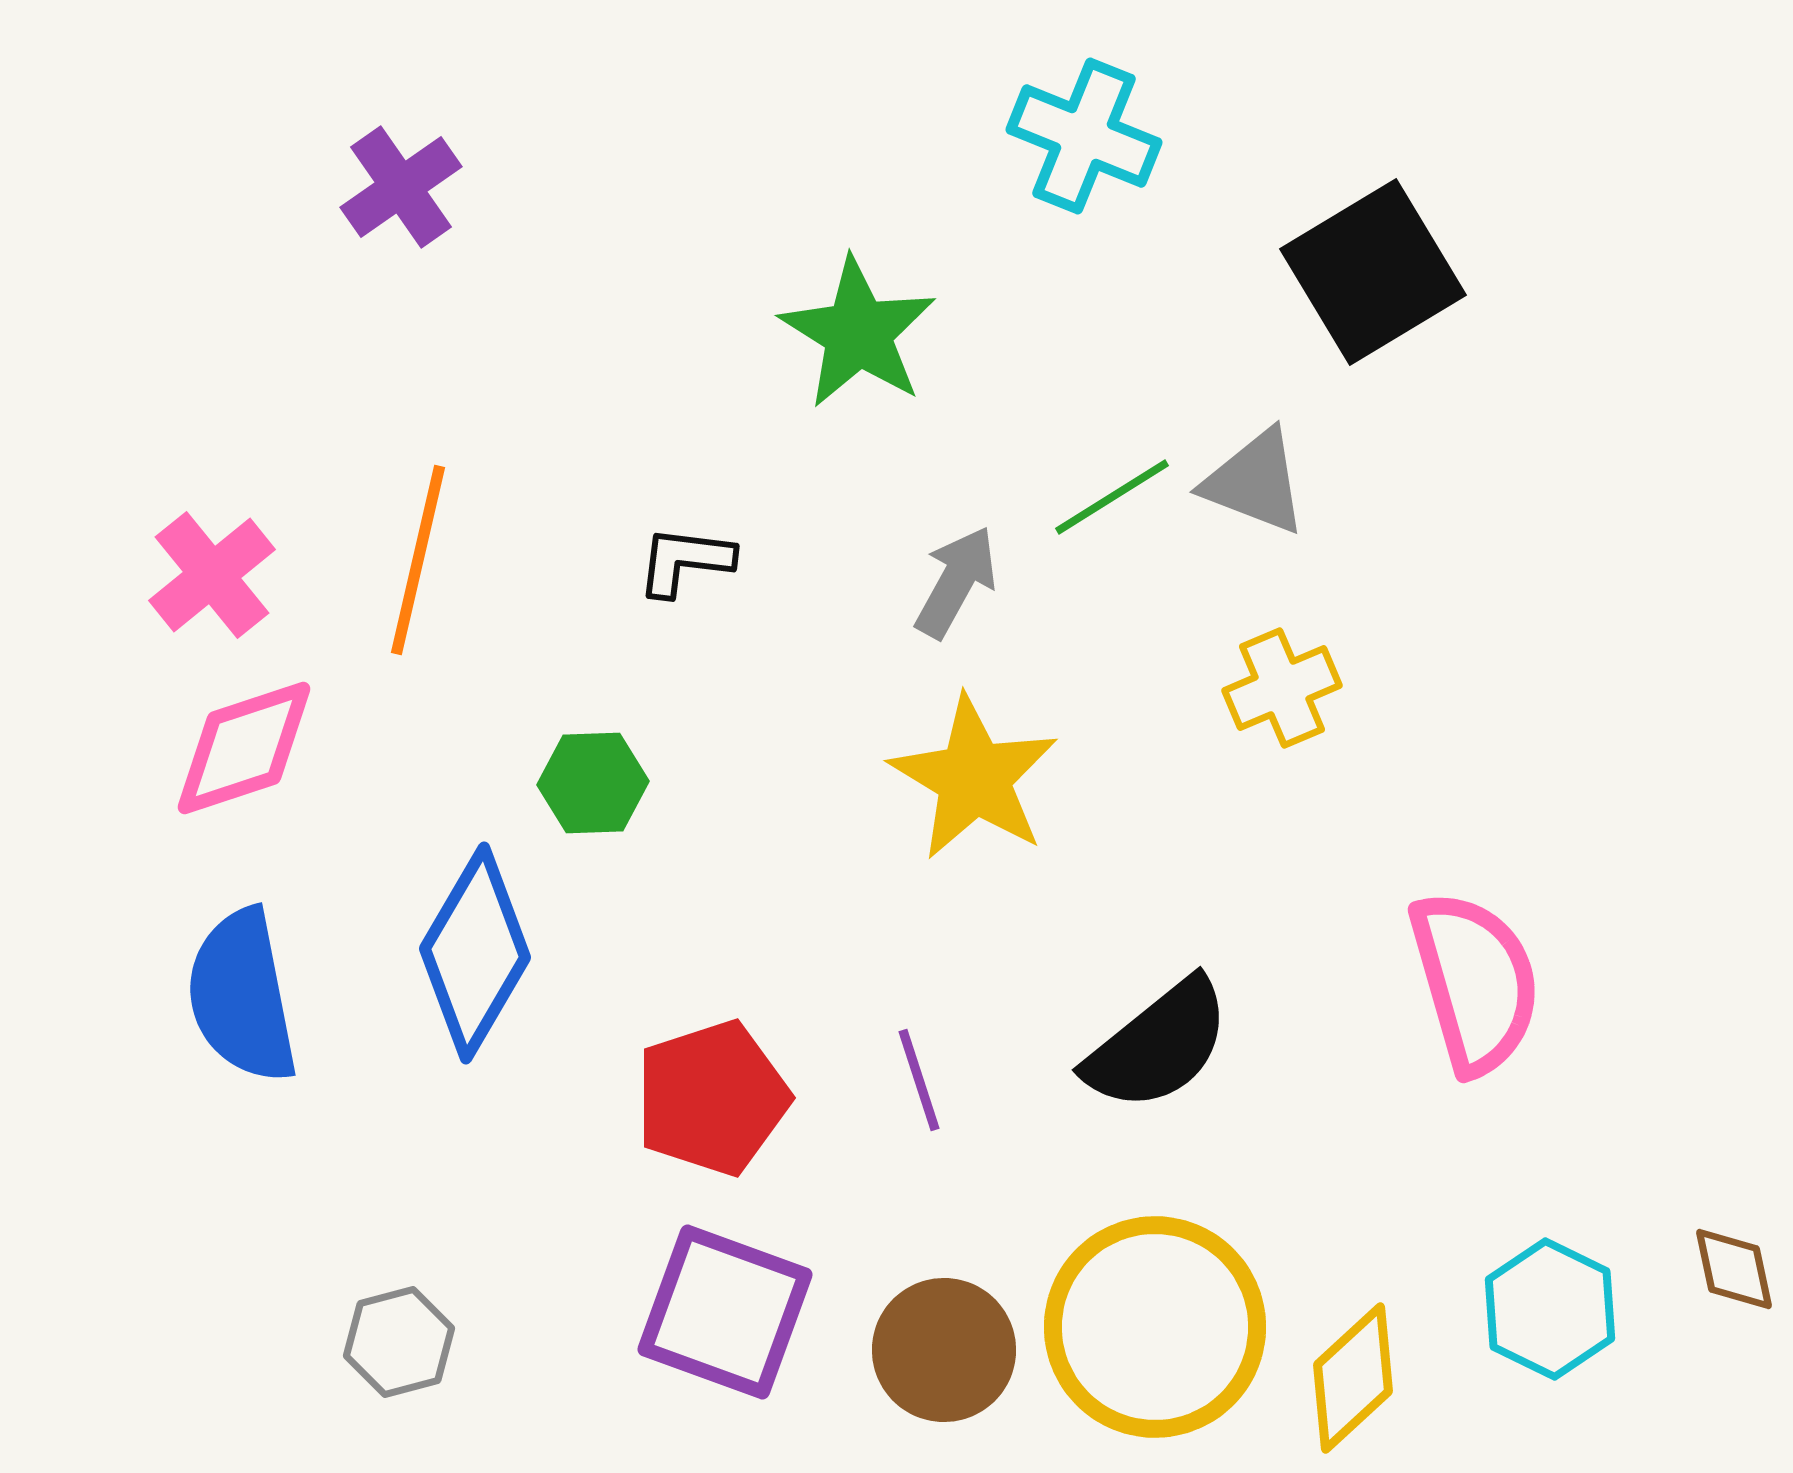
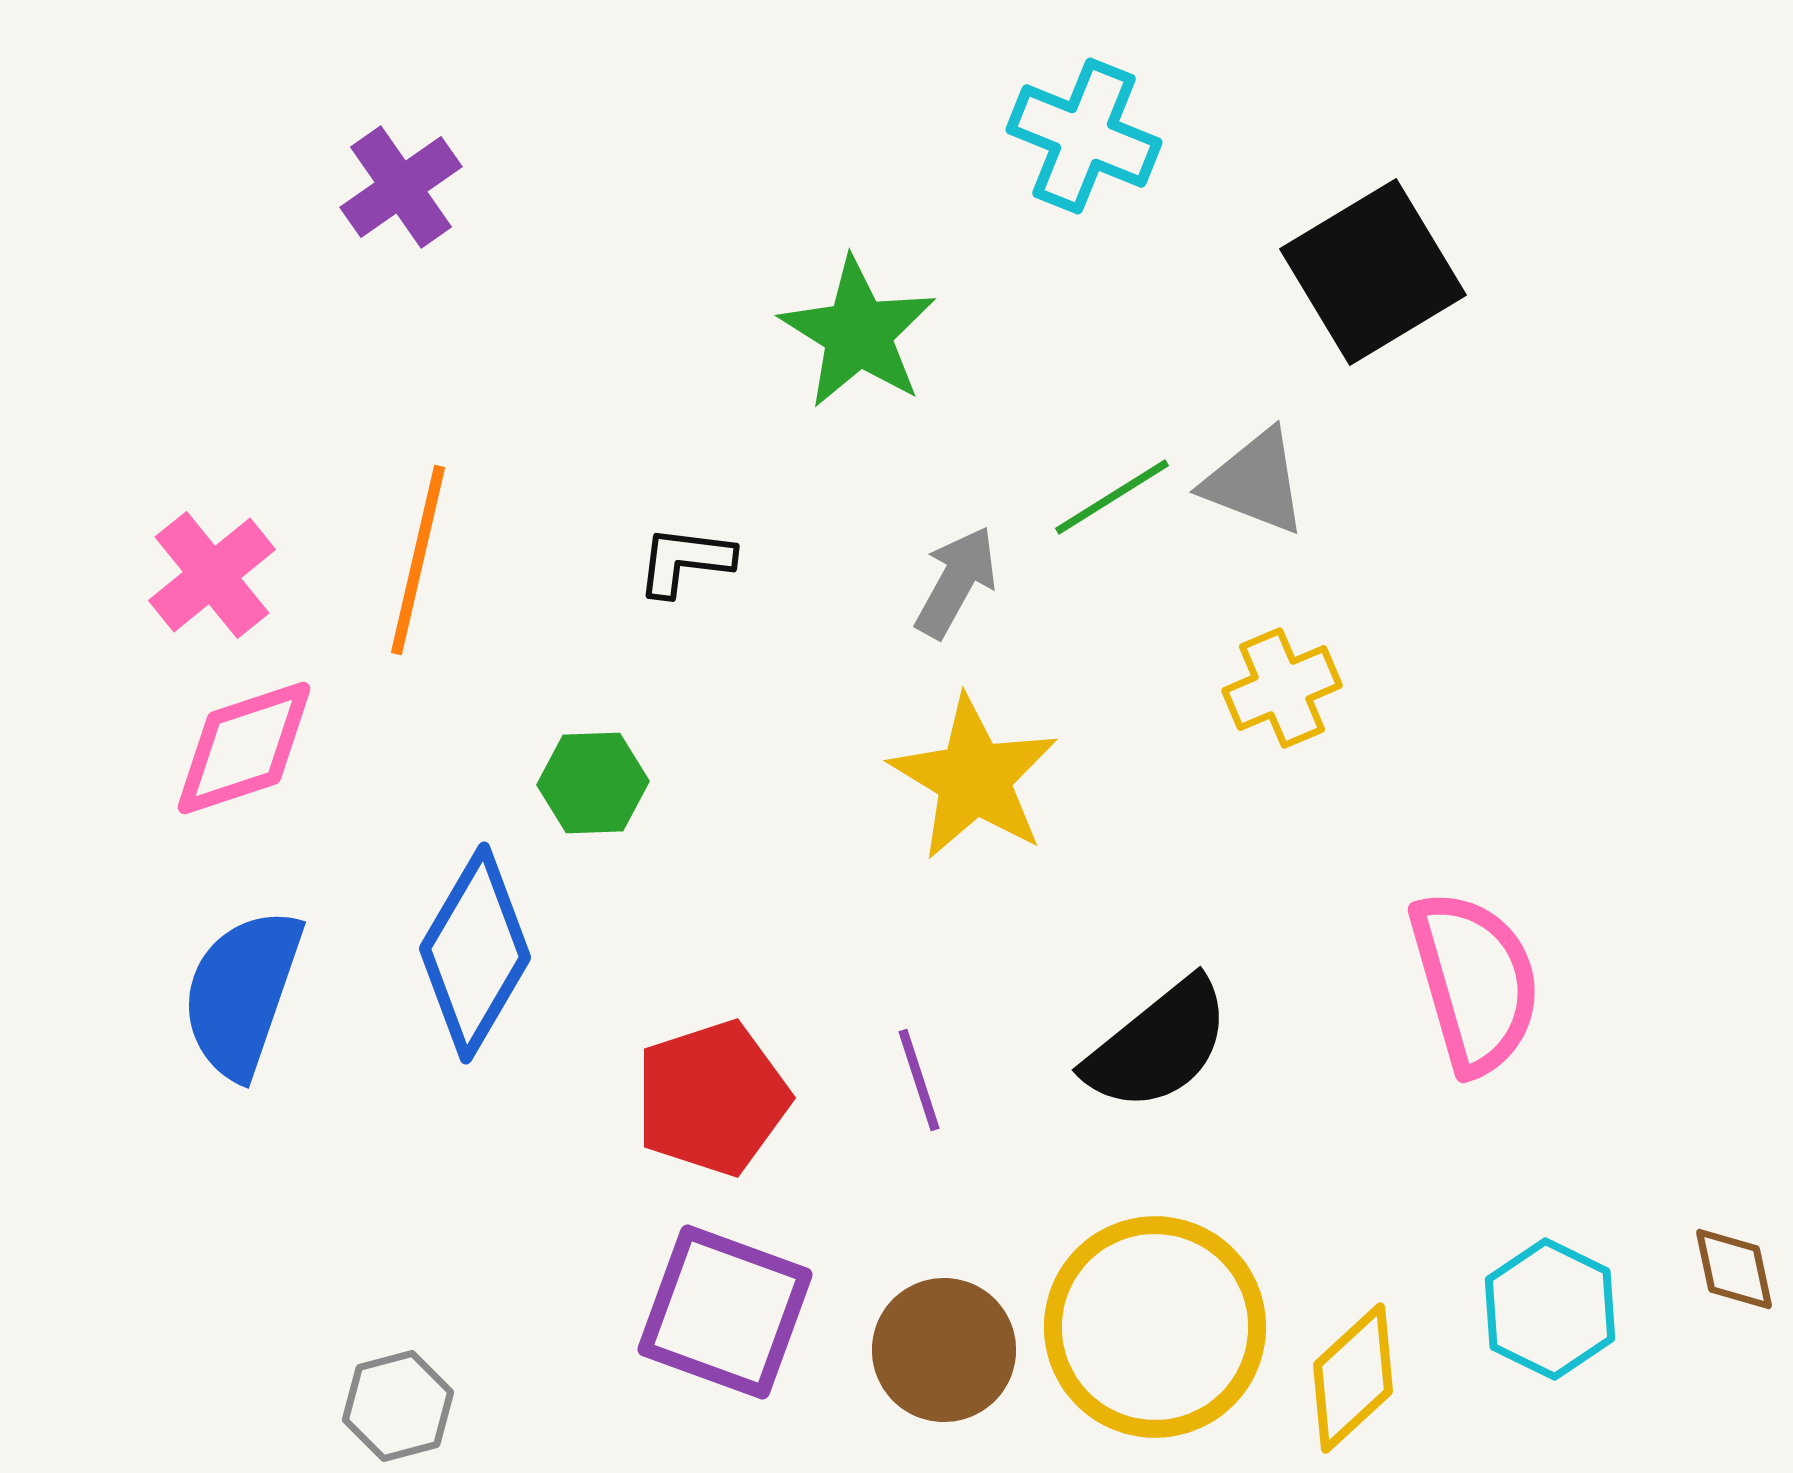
blue semicircle: moved 3 px up; rotated 30 degrees clockwise
gray hexagon: moved 1 px left, 64 px down
